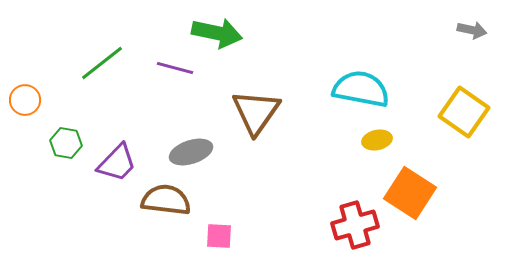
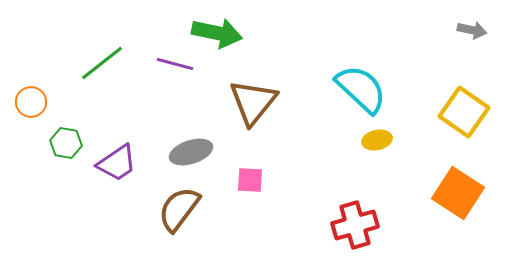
purple line: moved 4 px up
cyan semicircle: rotated 32 degrees clockwise
orange circle: moved 6 px right, 2 px down
brown triangle: moved 3 px left, 10 px up; rotated 4 degrees clockwise
purple trapezoid: rotated 12 degrees clockwise
orange square: moved 48 px right
brown semicircle: moved 13 px right, 9 px down; rotated 60 degrees counterclockwise
pink square: moved 31 px right, 56 px up
